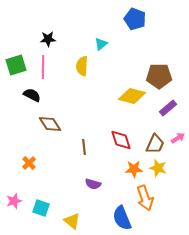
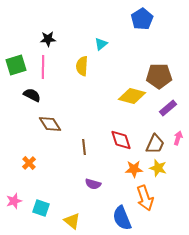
blue pentagon: moved 7 px right; rotated 20 degrees clockwise
pink arrow: rotated 40 degrees counterclockwise
